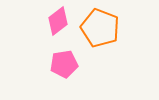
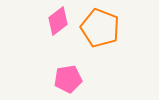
pink pentagon: moved 4 px right, 15 px down
